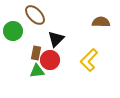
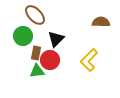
green circle: moved 10 px right, 5 px down
